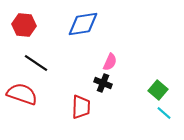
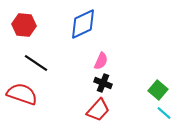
blue diamond: rotated 16 degrees counterclockwise
pink semicircle: moved 9 px left, 1 px up
red trapezoid: moved 17 px right, 3 px down; rotated 40 degrees clockwise
